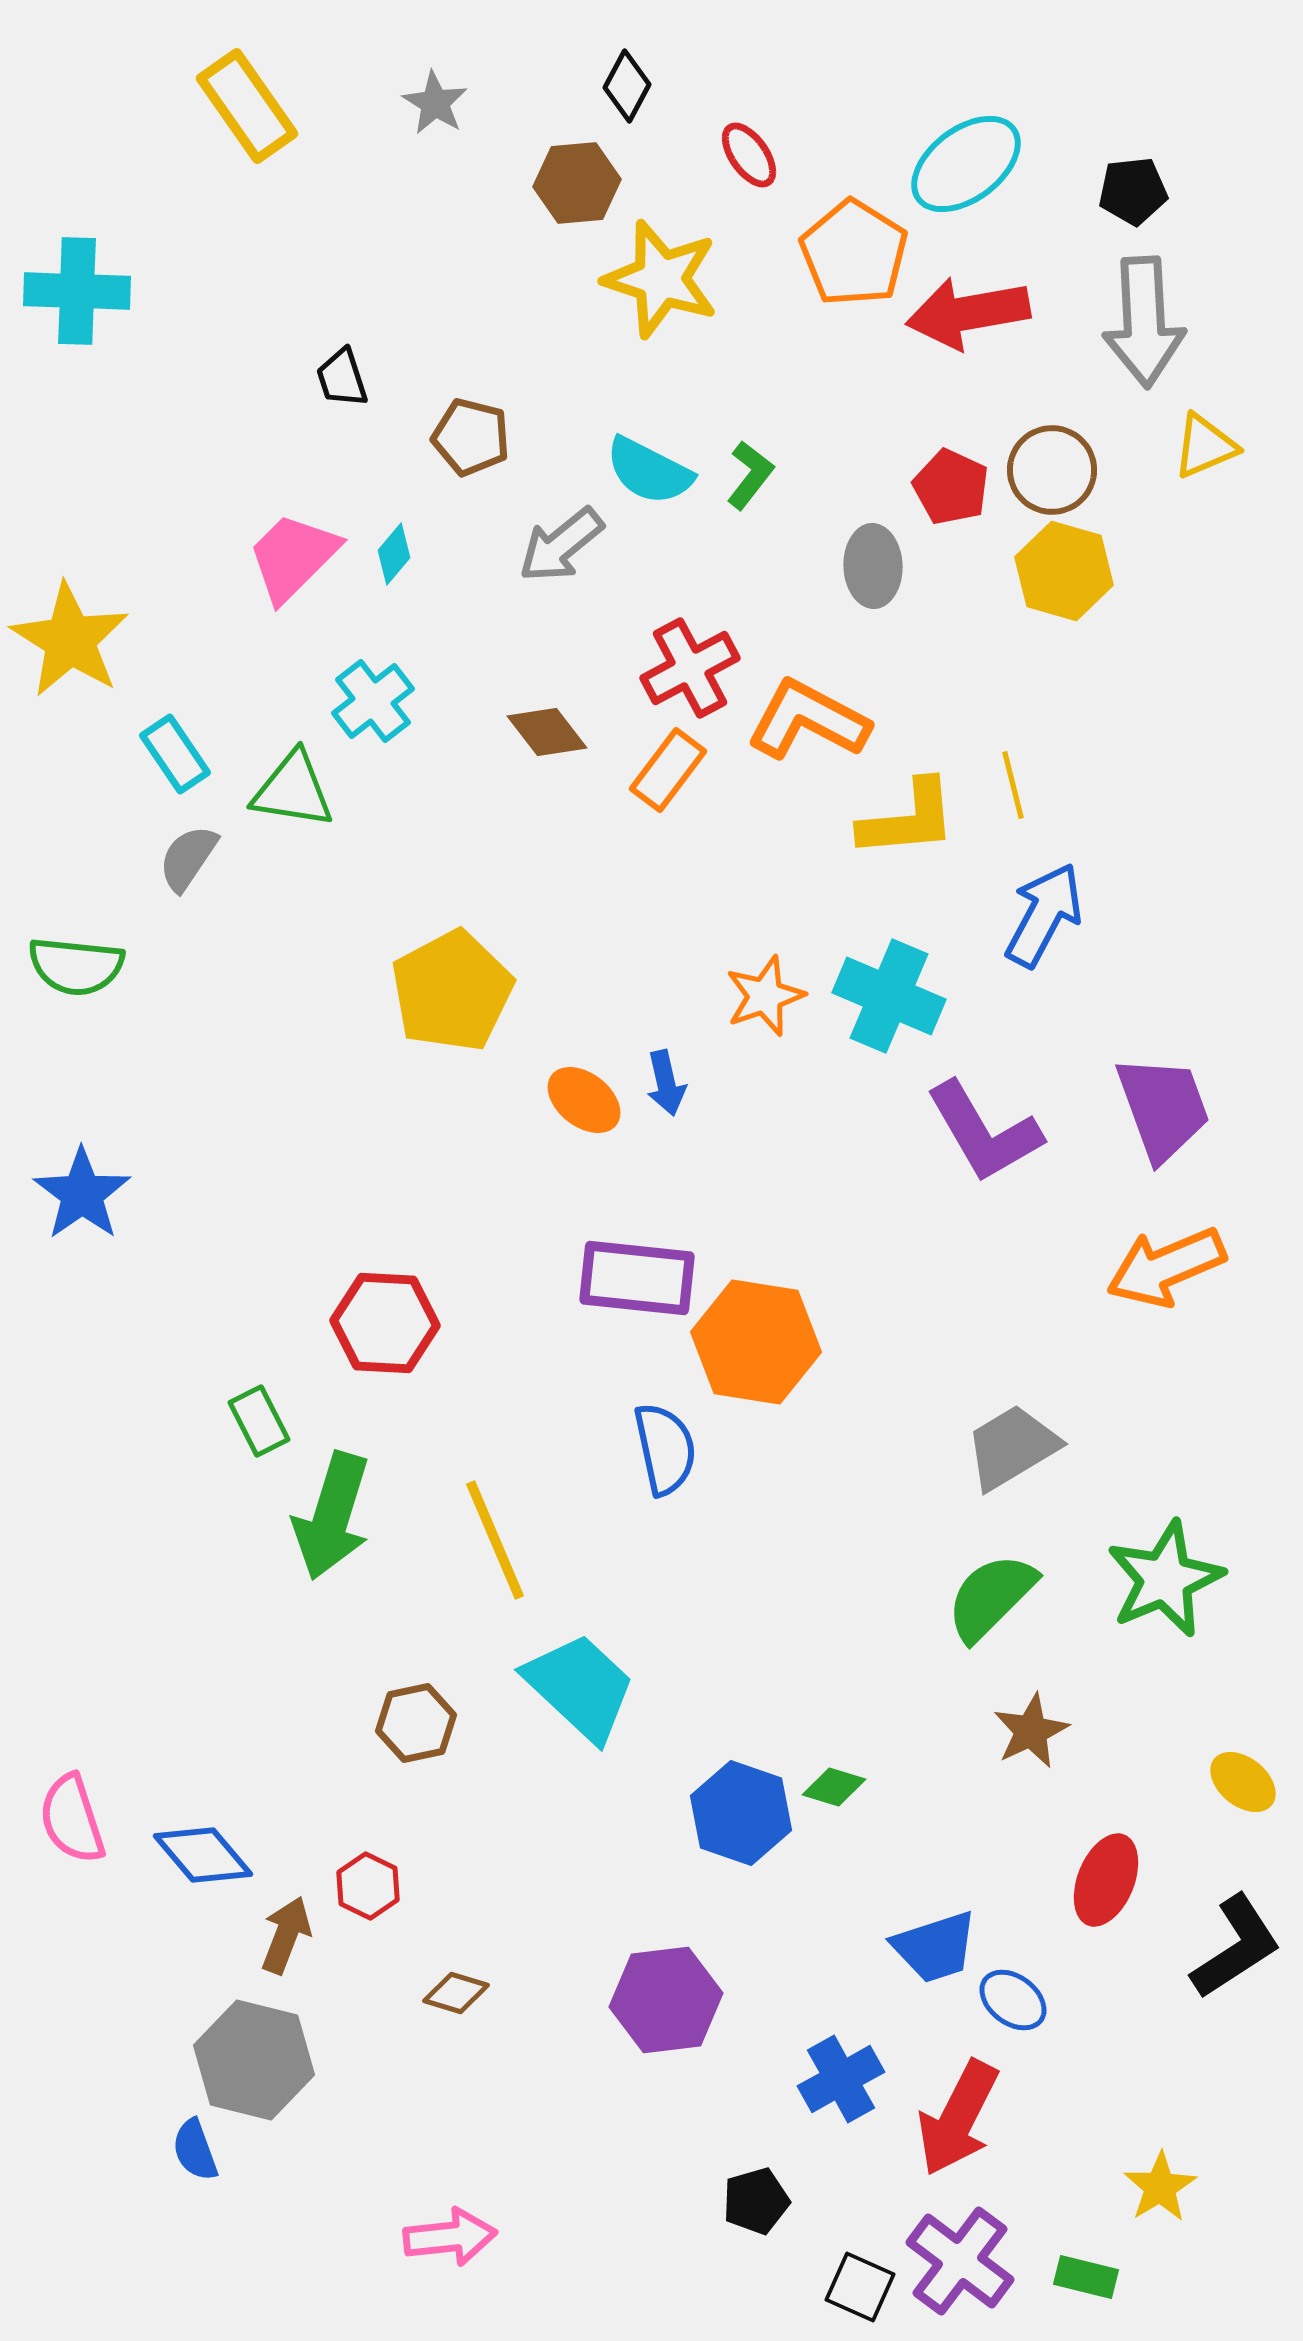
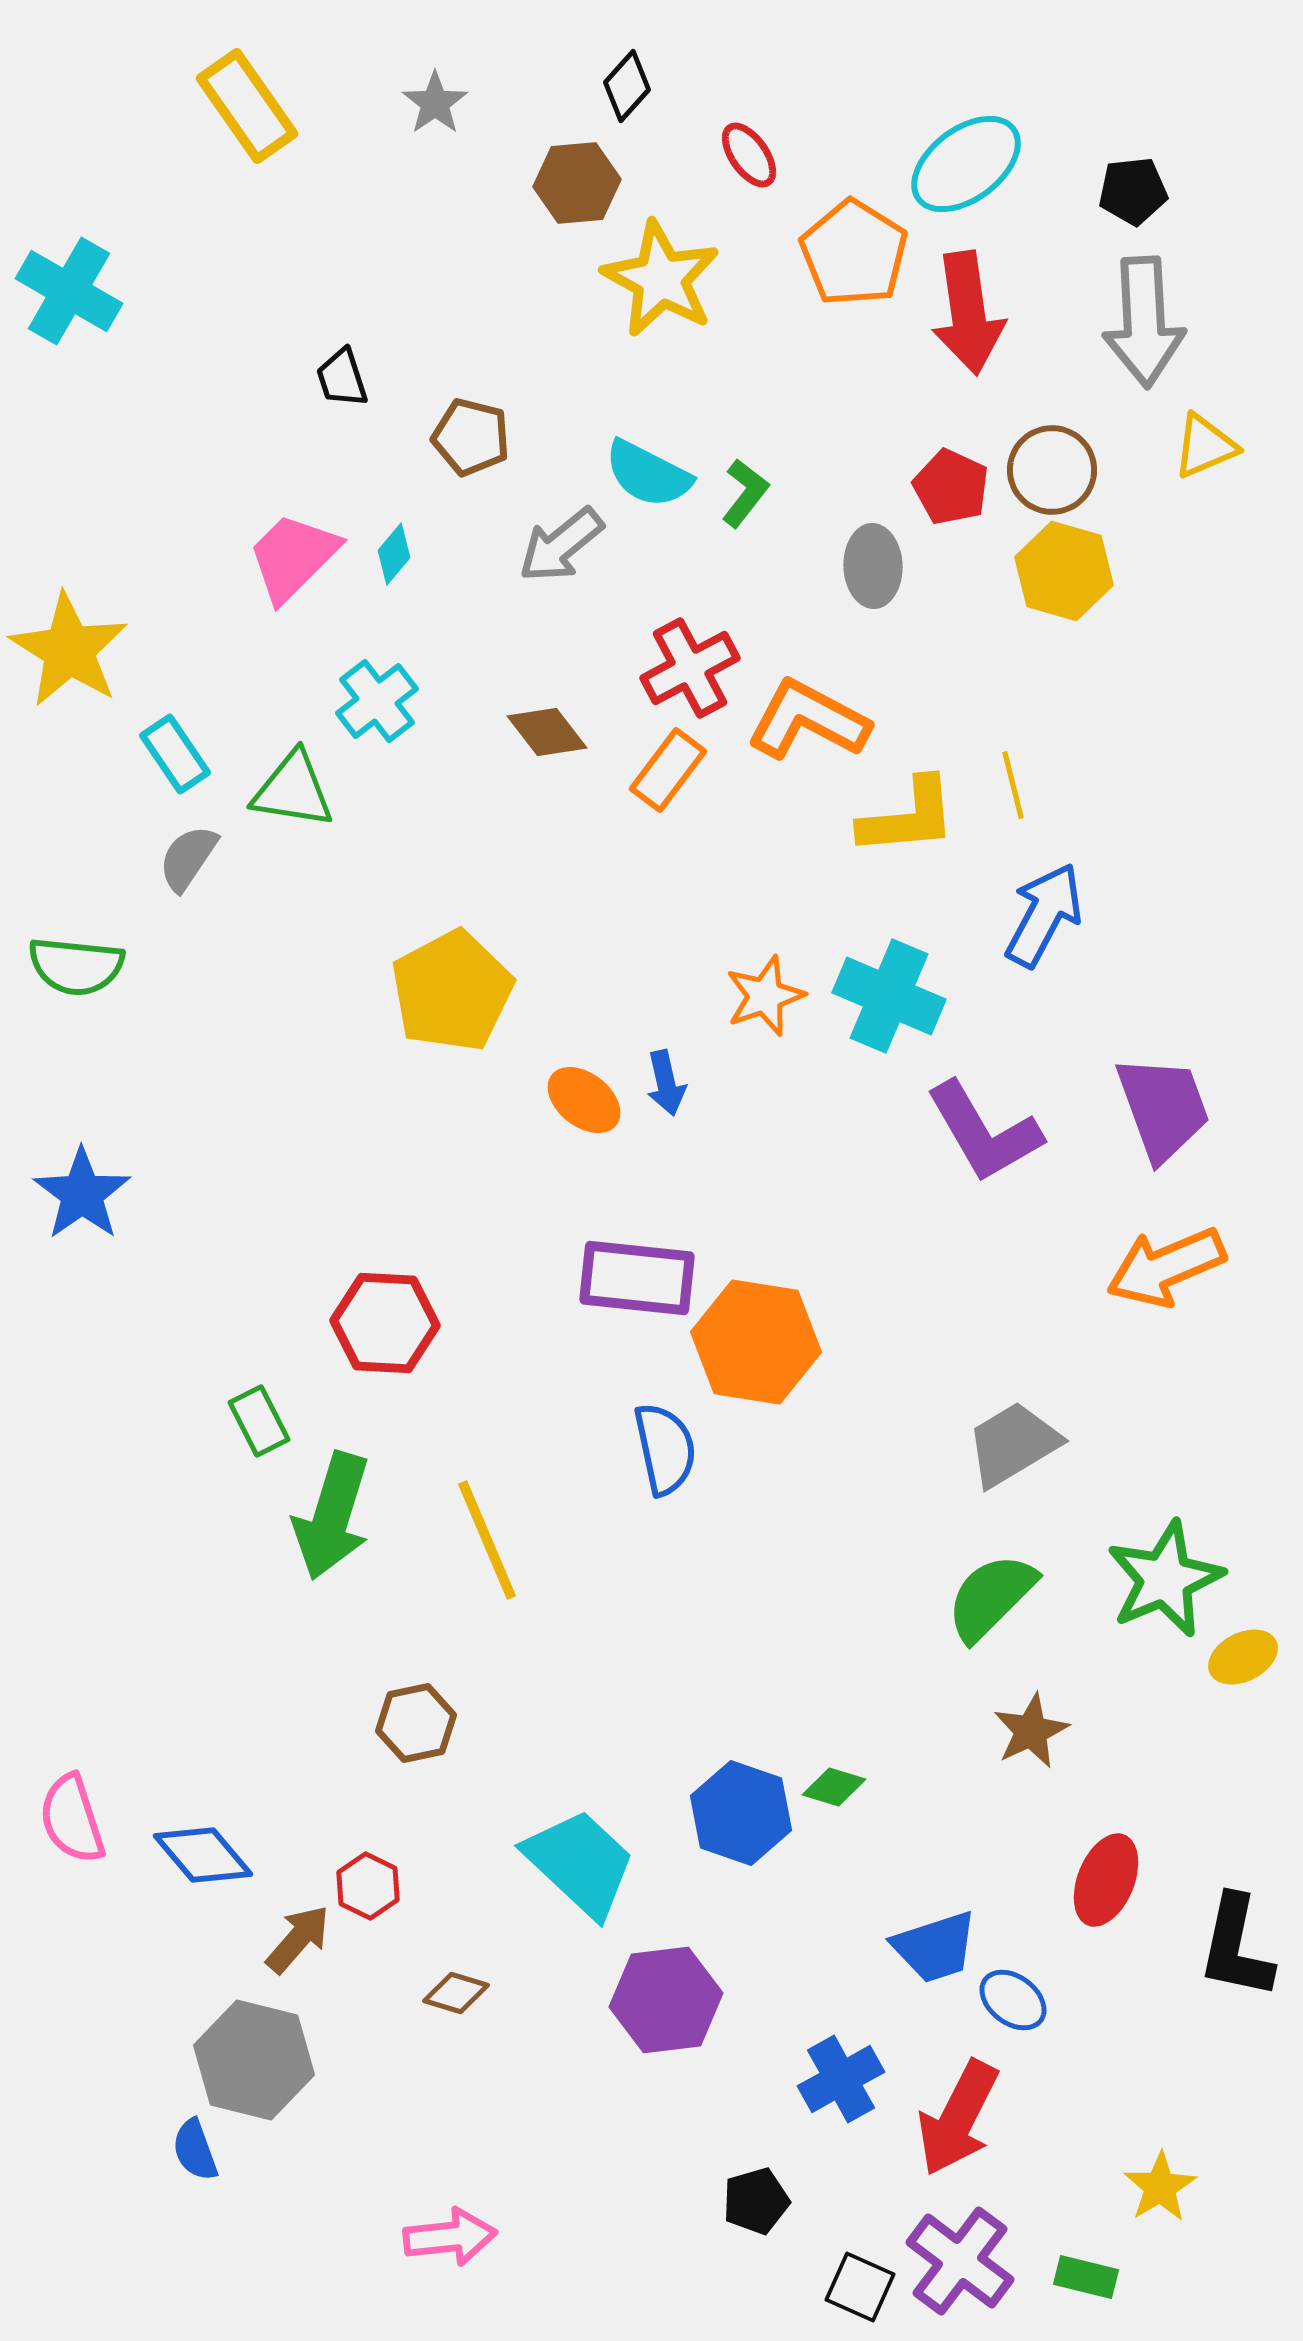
black diamond at (627, 86): rotated 14 degrees clockwise
gray star at (435, 103): rotated 6 degrees clockwise
yellow star at (661, 279): rotated 11 degrees clockwise
cyan cross at (77, 291): moved 8 px left; rotated 28 degrees clockwise
red arrow at (968, 313): rotated 88 degrees counterclockwise
cyan semicircle at (649, 471): moved 1 px left, 3 px down
green L-shape at (750, 475): moved 5 px left, 18 px down
yellow star at (70, 640): moved 1 px left, 10 px down
cyan cross at (373, 701): moved 4 px right
yellow L-shape at (908, 819): moved 2 px up
gray trapezoid at (1012, 1447): moved 1 px right, 3 px up
yellow line at (495, 1540): moved 8 px left
cyan trapezoid at (580, 1687): moved 176 px down
yellow ellipse at (1243, 1782): moved 125 px up; rotated 66 degrees counterclockwise
brown arrow at (286, 1935): moved 12 px right, 4 px down; rotated 20 degrees clockwise
black L-shape at (1236, 1947): rotated 135 degrees clockwise
